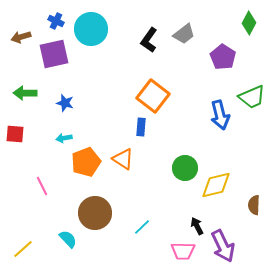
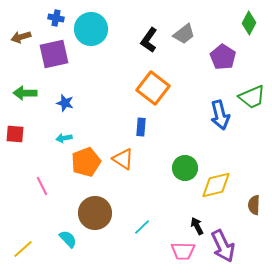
blue cross: moved 3 px up; rotated 14 degrees counterclockwise
orange square: moved 8 px up
